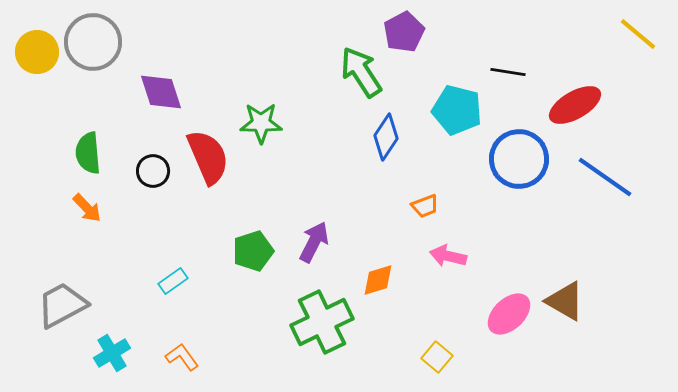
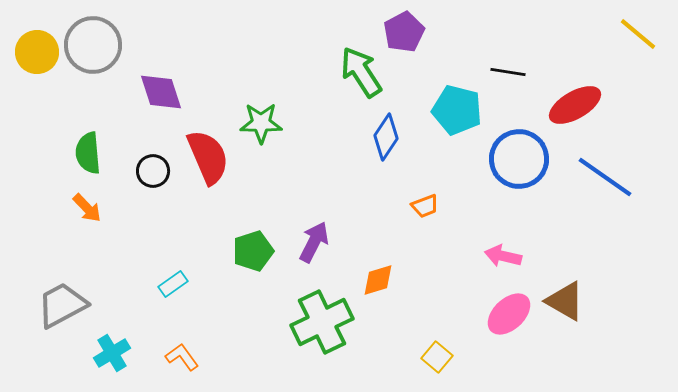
gray circle: moved 3 px down
pink arrow: moved 55 px right
cyan rectangle: moved 3 px down
